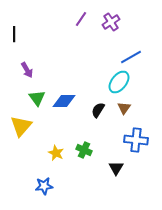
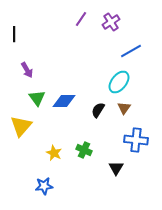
blue line: moved 6 px up
yellow star: moved 2 px left
